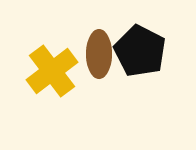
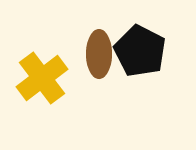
yellow cross: moved 10 px left, 7 px down
